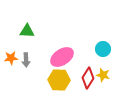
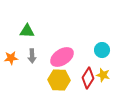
cyan circle: moved 1 px left, 1 px down
gray arrow: moved 6 px right, 4 px up
